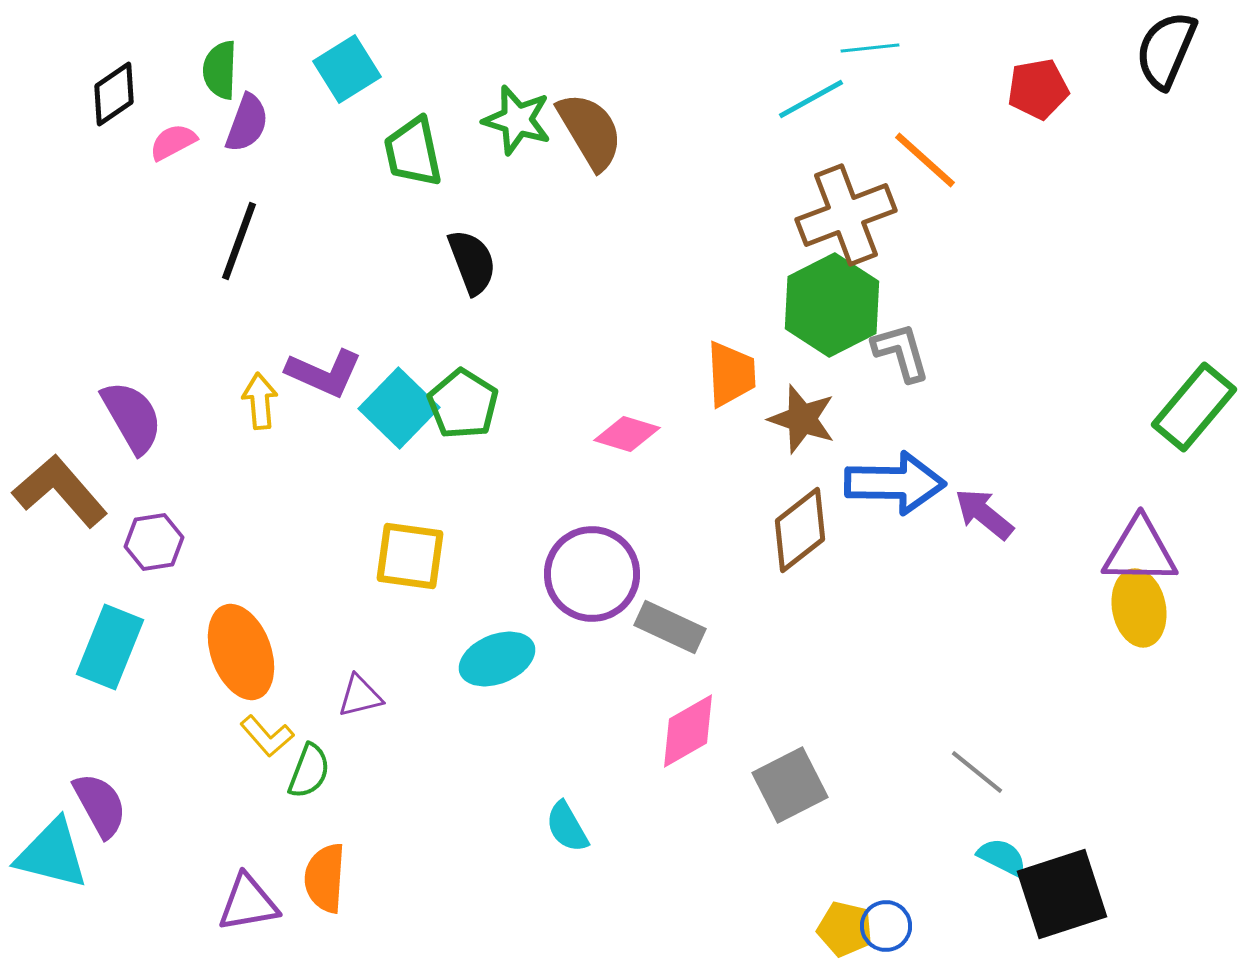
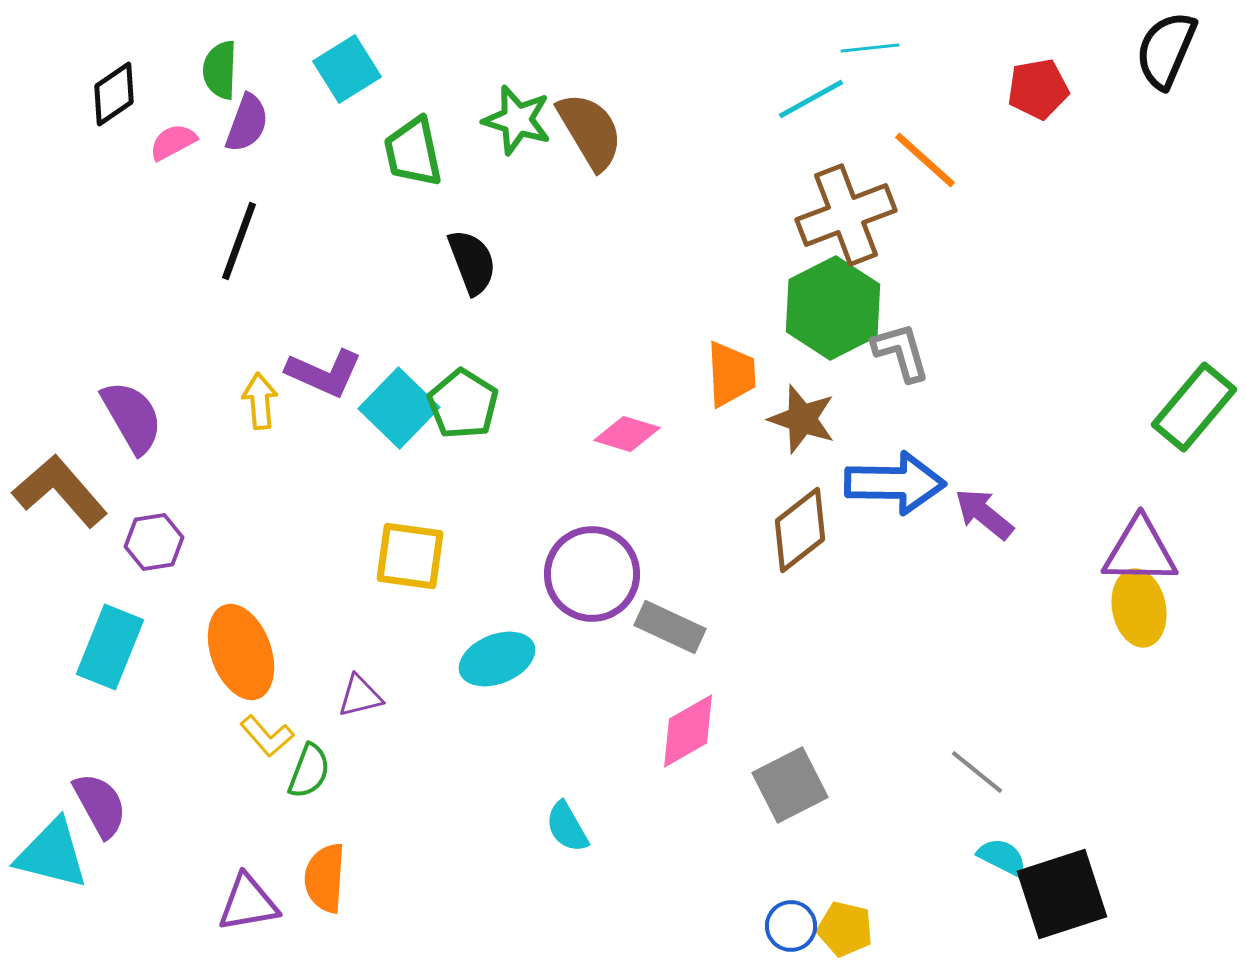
green hexagon at (832, 305): moved 1 px right, 3 px down
blue circle at (886, 926): moved 95 px left
